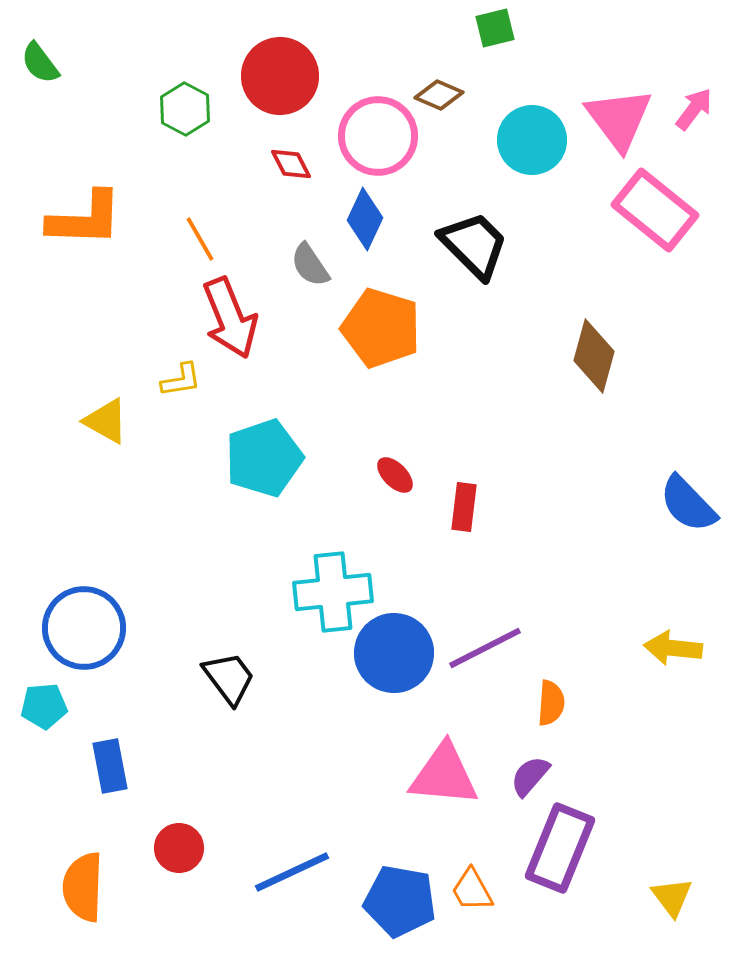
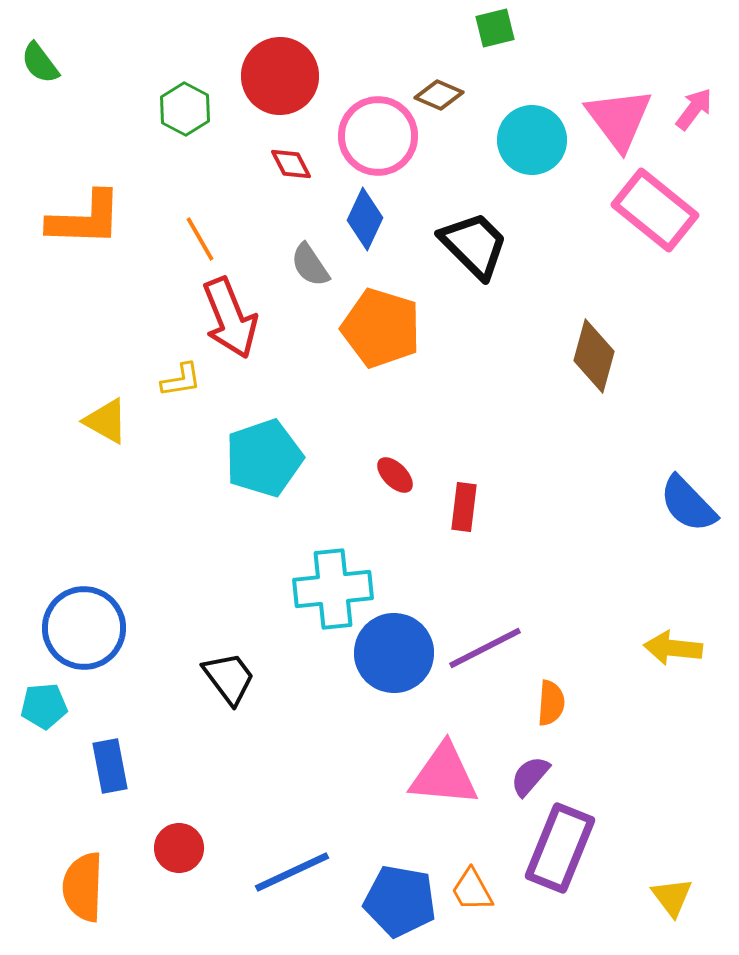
cyan cross at (333, 592): moved 3 px up
